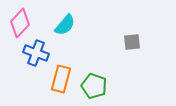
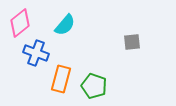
pink diamond: rotated 8 degrees clockwise
